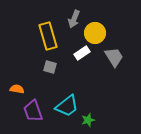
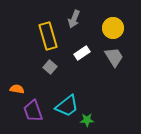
yellow circle: moved 18 px right, 5 px up
gray square: rotated 24 degrees clockwise
green star: moved 1 px left; rotated 16 degrees clockwise
